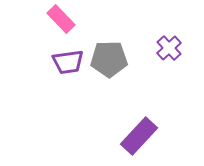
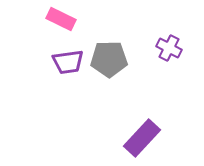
pink rectangle: rotated 20 degrees counterclockwise
purple cross: rotated 20 degrees counterclockwise
purple rectangle: moved 3 px right, 2 px down
